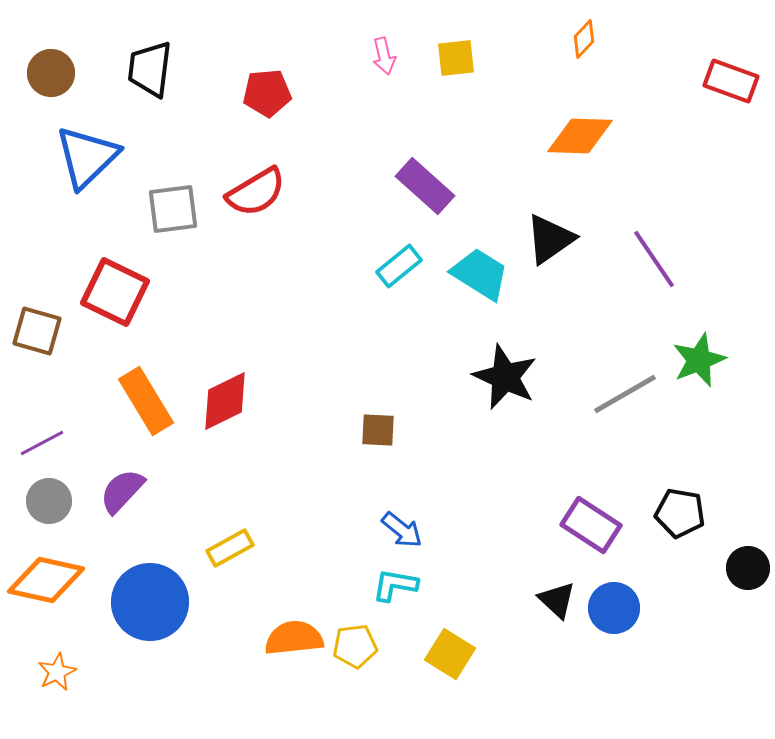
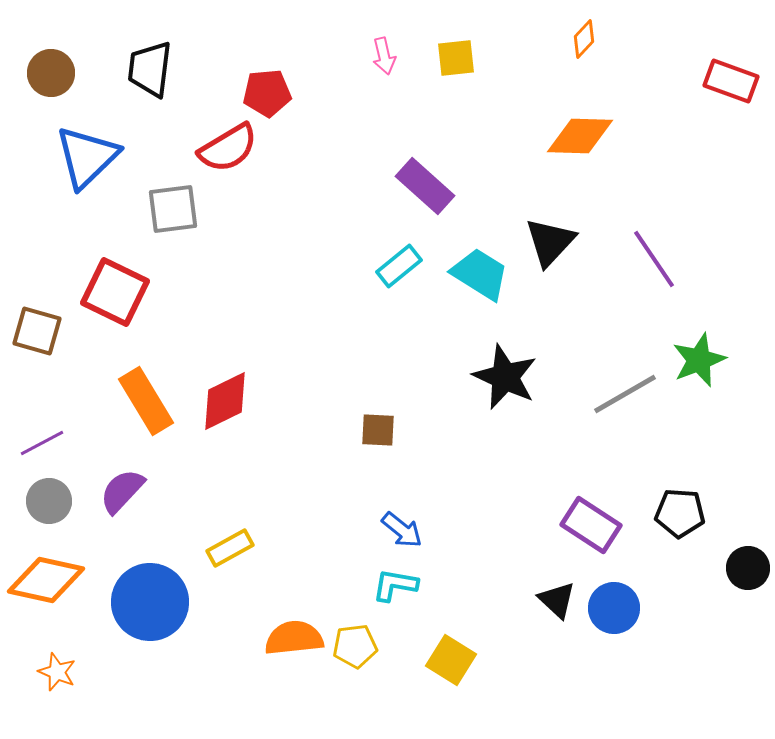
red semicircle at (256, 192): moved 28 px left, 44 px up
black triangle at (550, 239): moved 3 px down; rotated 12 degrees counterclockwise
black pentagon at (680, 513): rotated 6 degrees counterclockwise
yellow square at (450, 654): moved 1 px right, 6 px down
orange star at (57, 672): rotated 24 degrees counterclockwise
